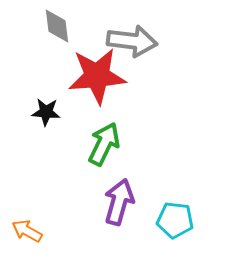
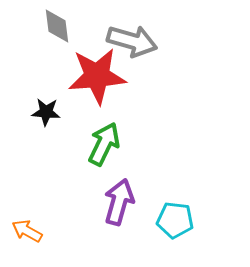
gray arrow: rotated 9 degrees clockwise
